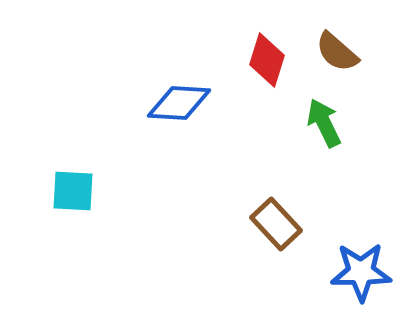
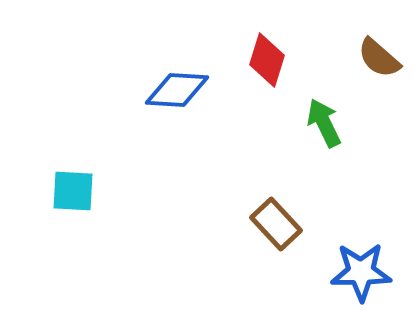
brown semicircle: moved 42 px right, 6 px down
blue diamond: moved 2 px left, 13 px up
